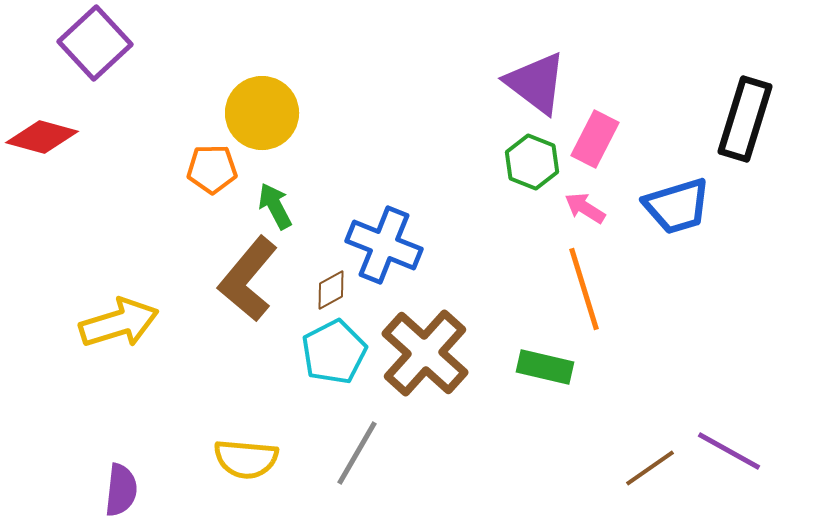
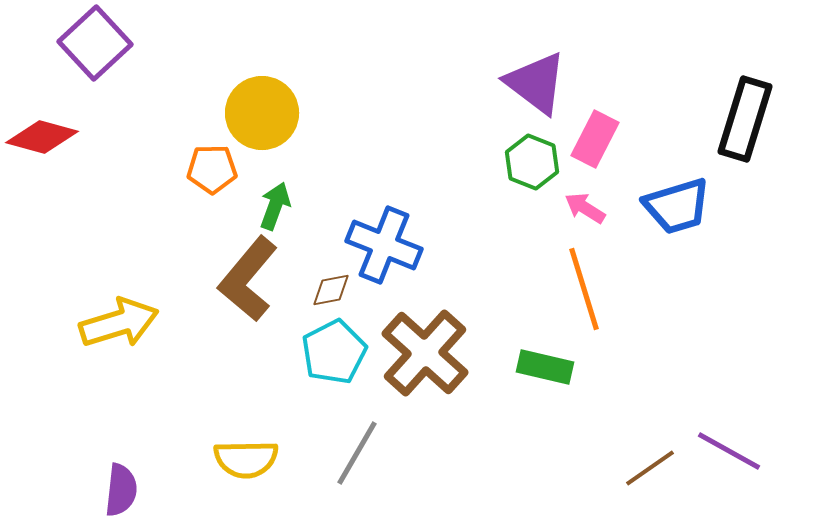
green arrow: rotated 48 degrees clockwise
brown diamond: rotated 18 degrees clockwise
yellow semicircle: rotated 6 degrees counterclockwise
